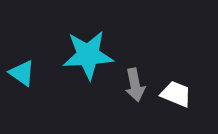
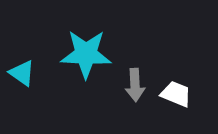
cyan star: moved 2 px left, 1 px up; rotated 6 degrees clockwise
gray arrow: rotated 8 degrees clockwise
